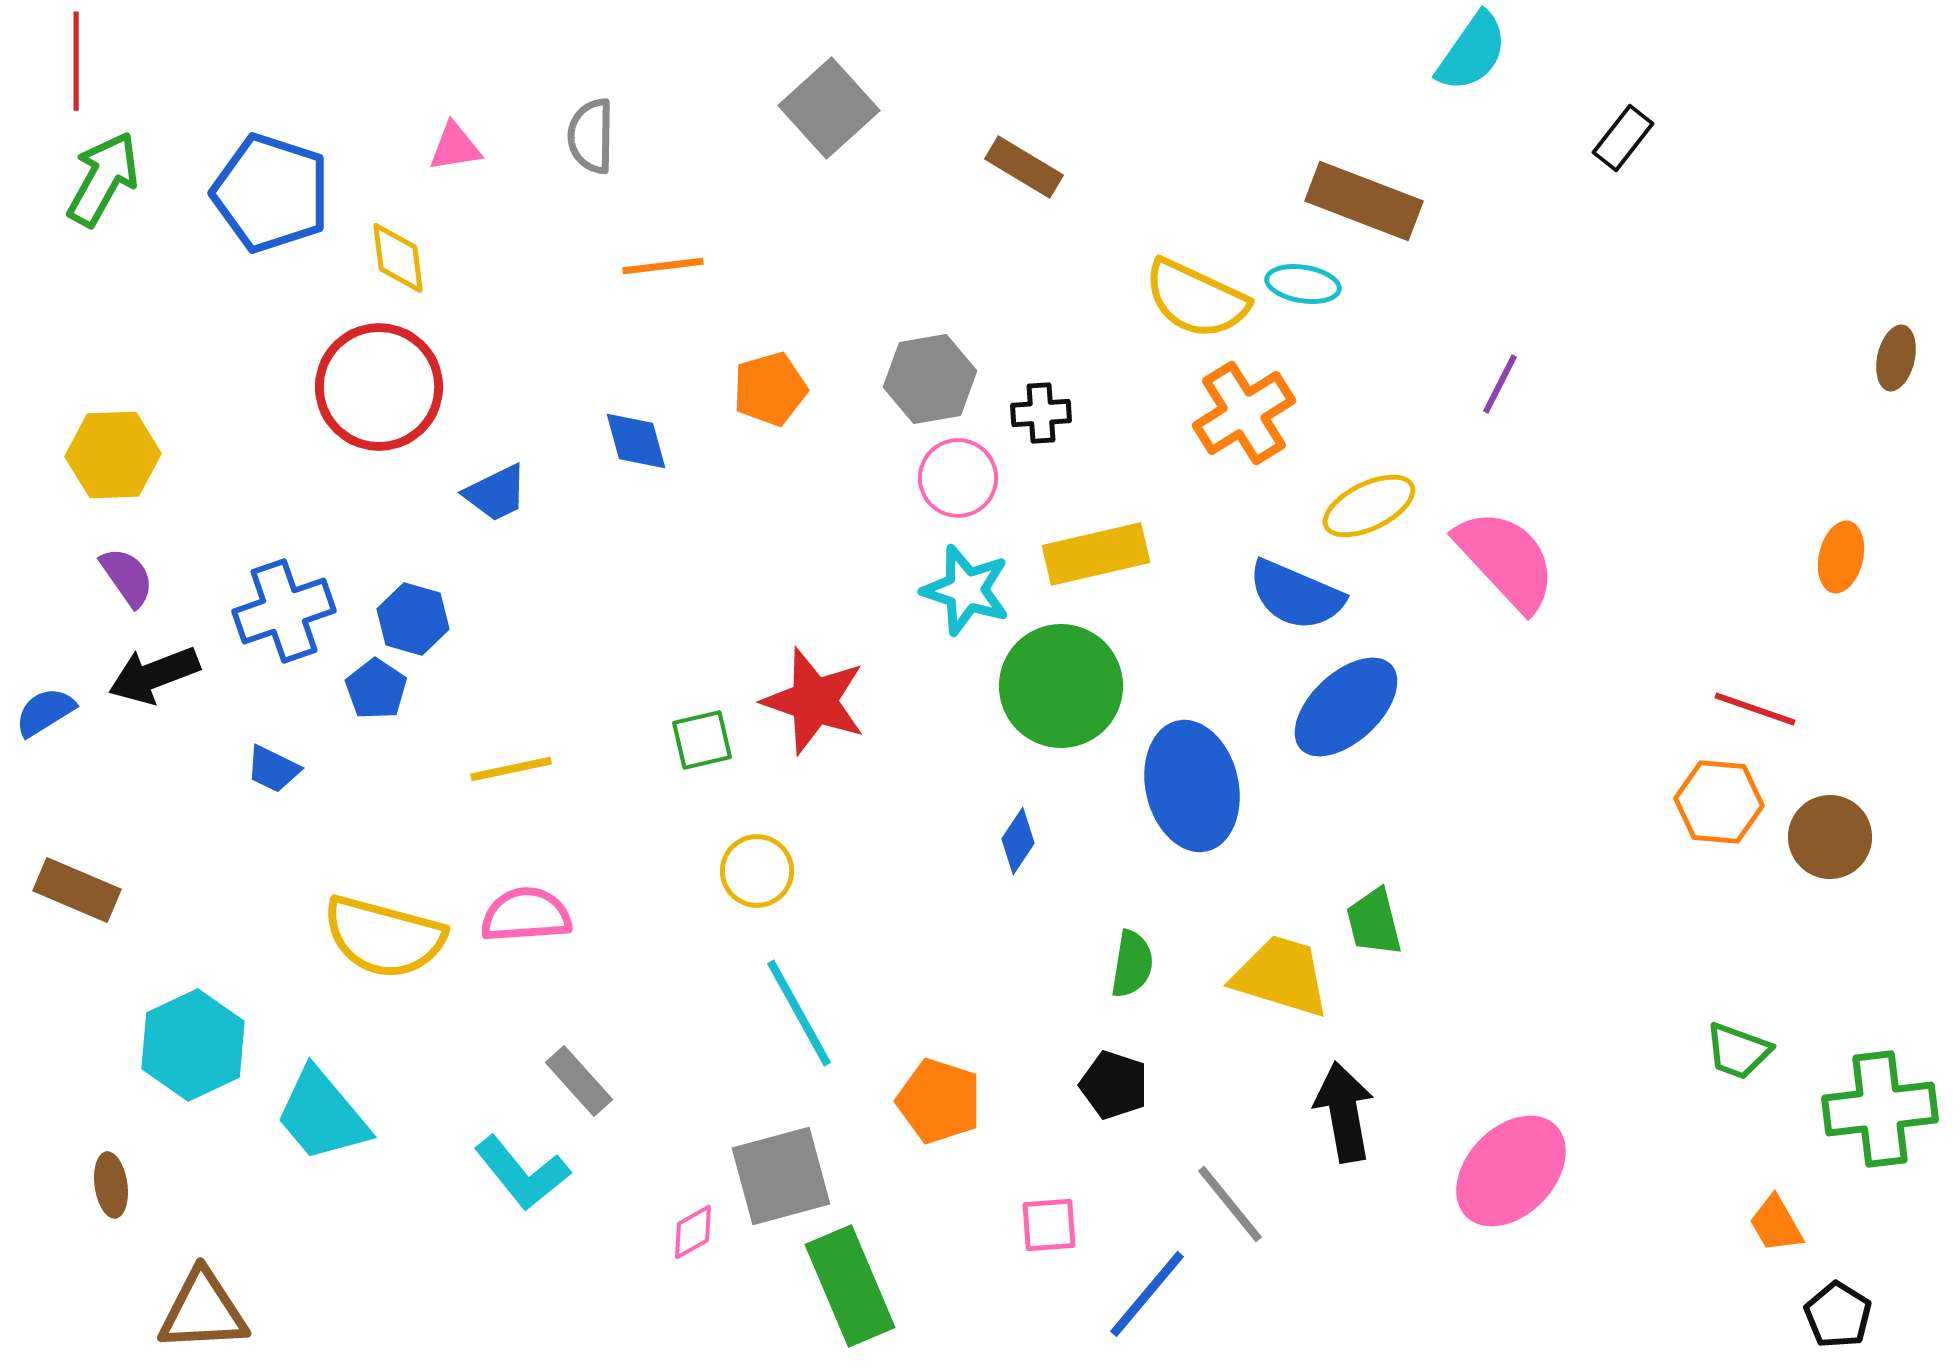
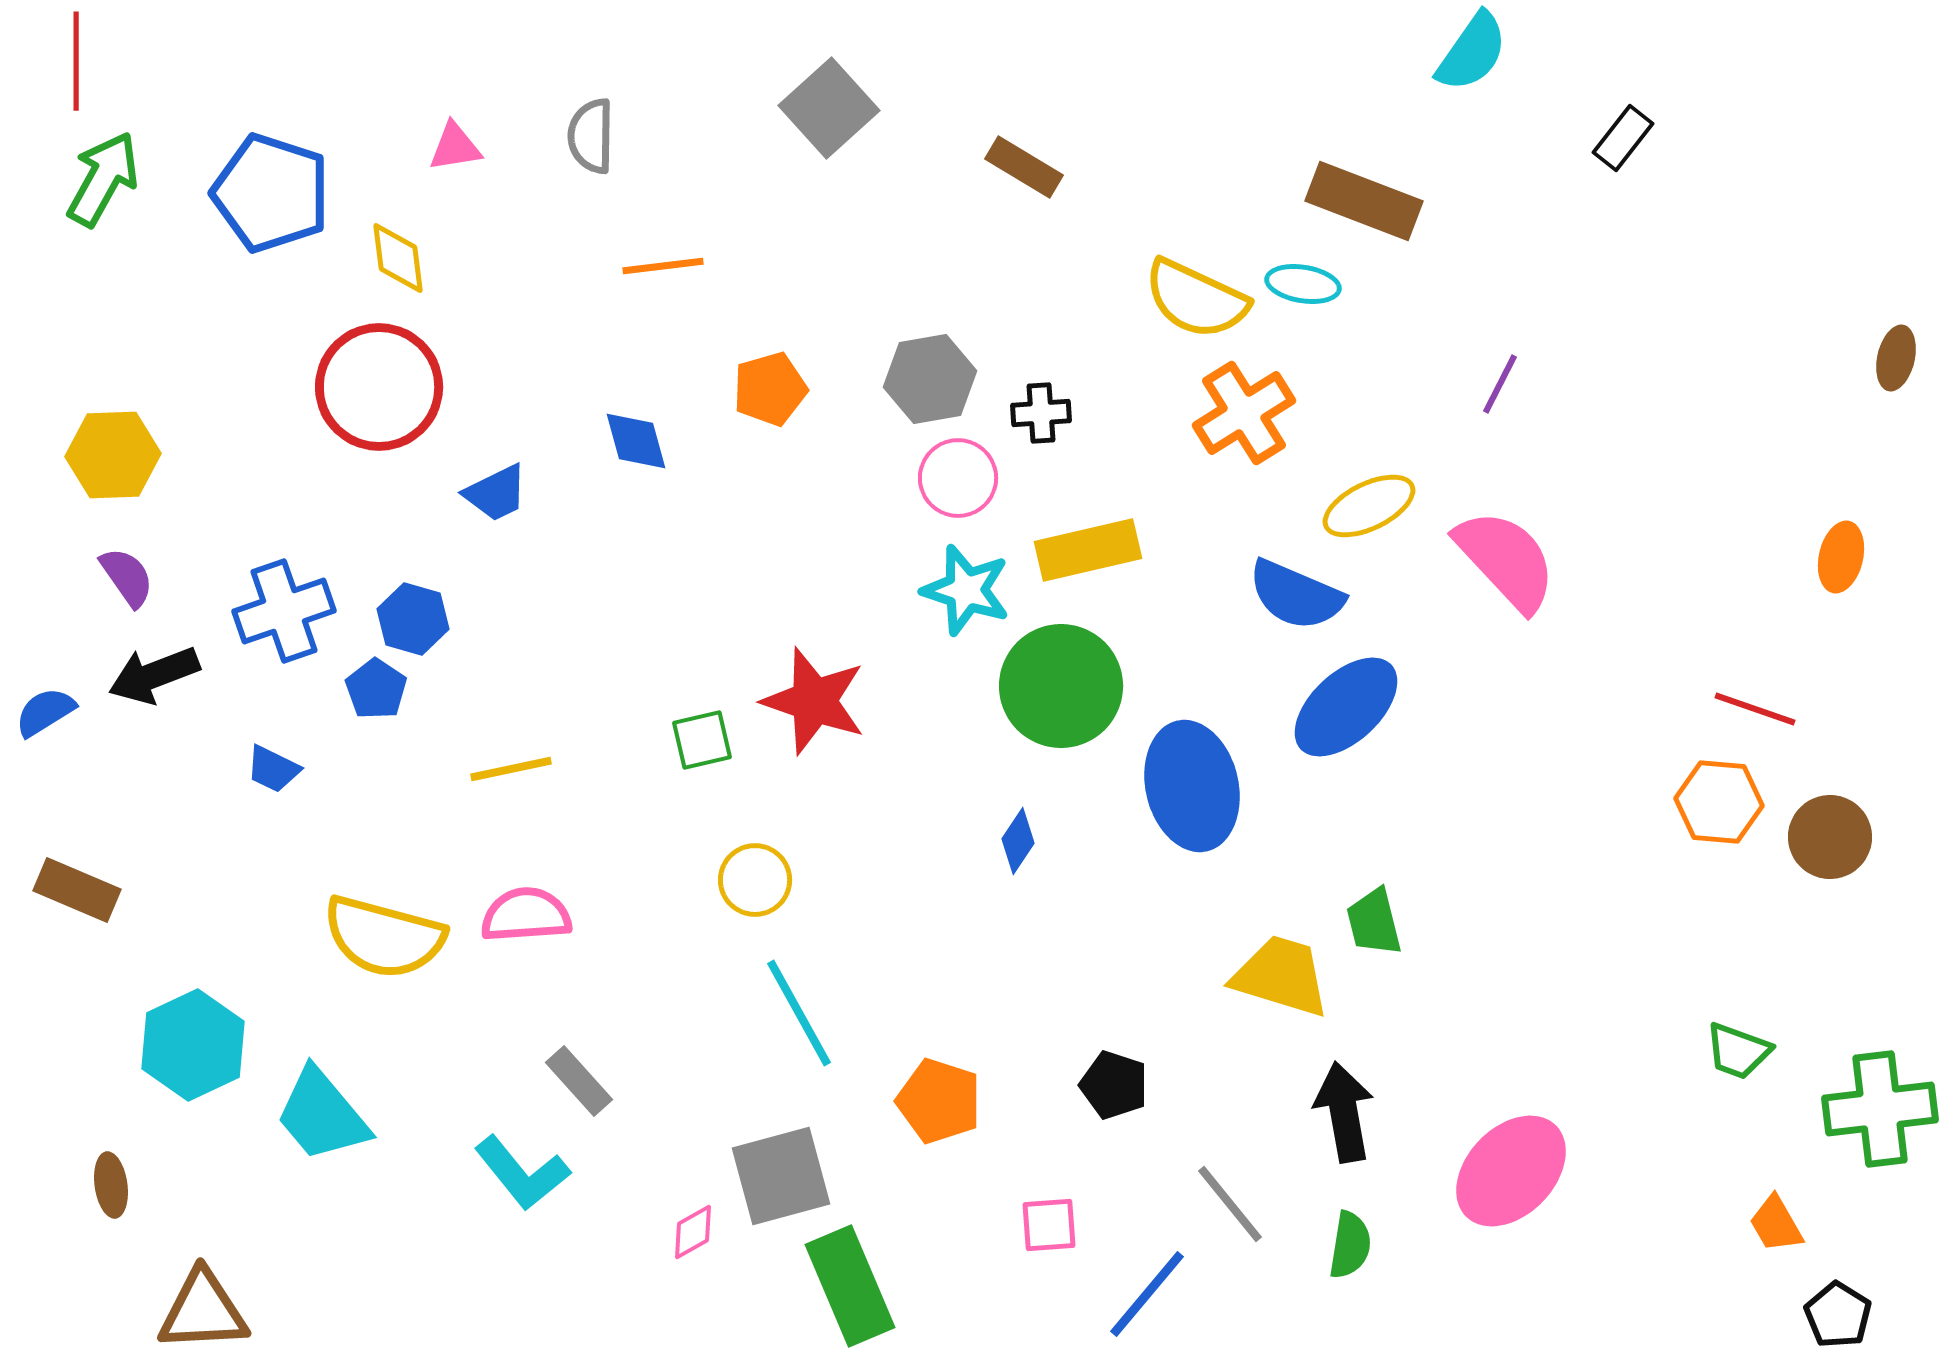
yellow rectangle at (1096, 554): moved 8 px left, 4 px up
yellow circle at (757, 871): moved 2 px left, 9 px down
green semicircle at (1132, 964): moved 218 px right, 281 px down
